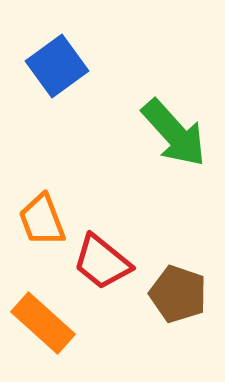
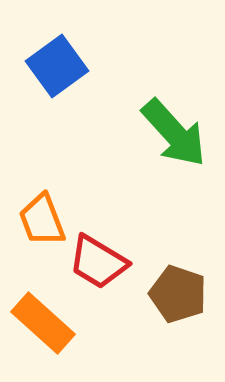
red trapezoid: moved 4 px left; rotated 8 degrees counterclockwise
